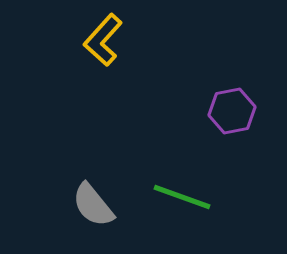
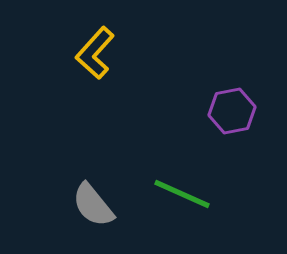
yellow L-shape: moved 8 px left, 13 px down
green line: moved 3 px up; rotated 4 degrees clockwise
